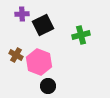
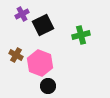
purple cross: rotated 24 degrees counterclockwise
pink hexagon: moved 1 px right, 1 px down
